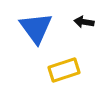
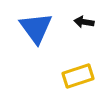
yellow rectangle: moved 14 px right, 6 px down
